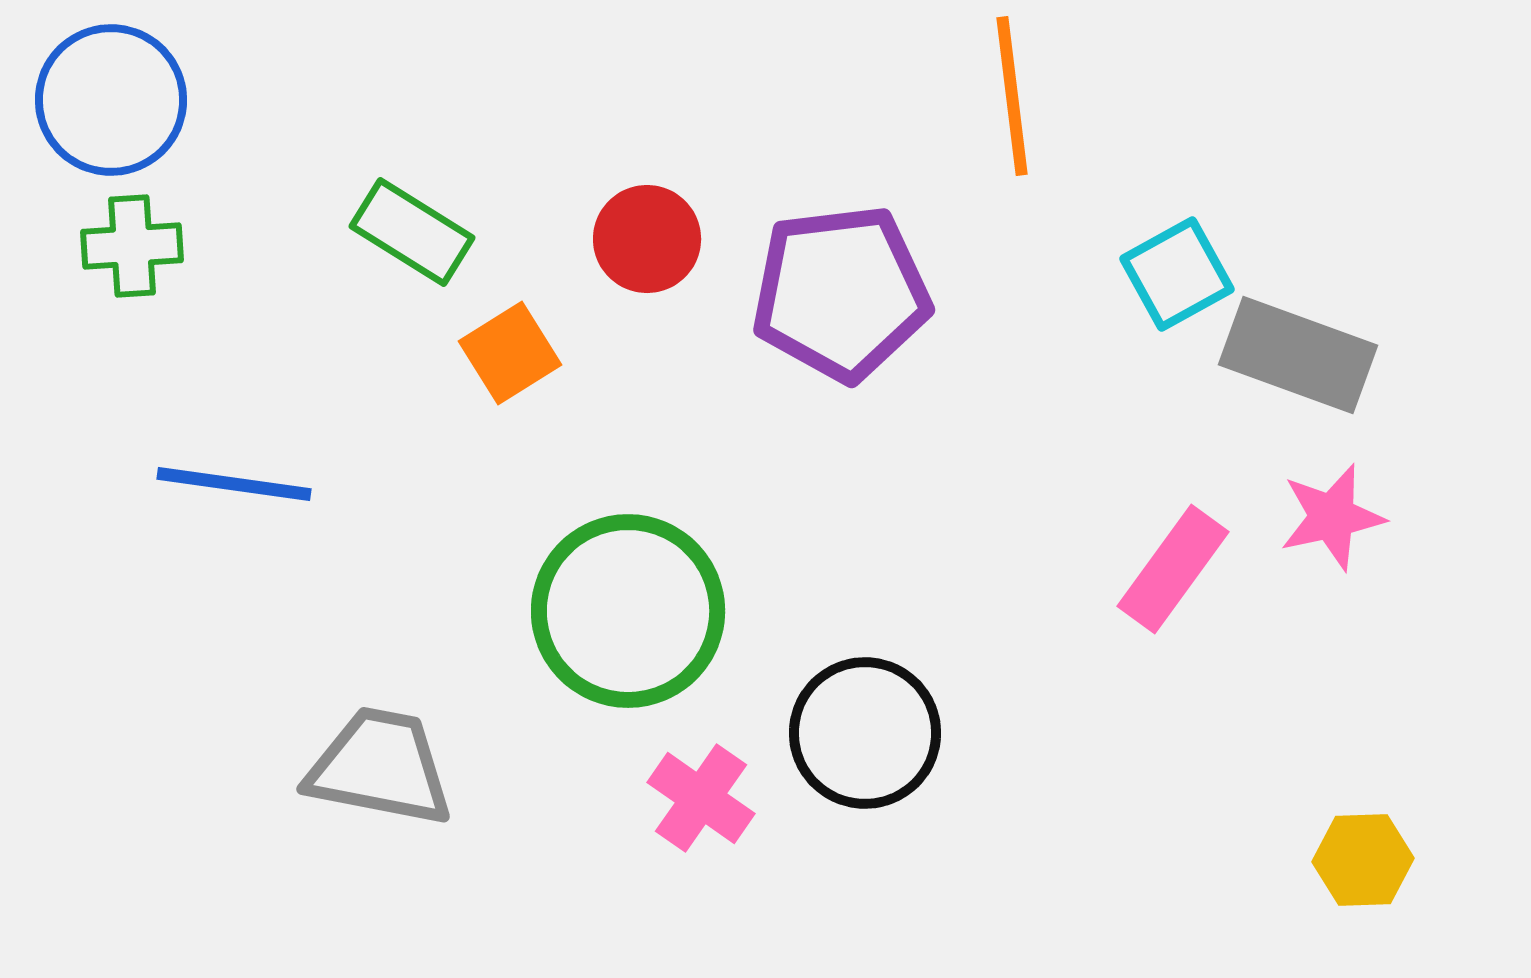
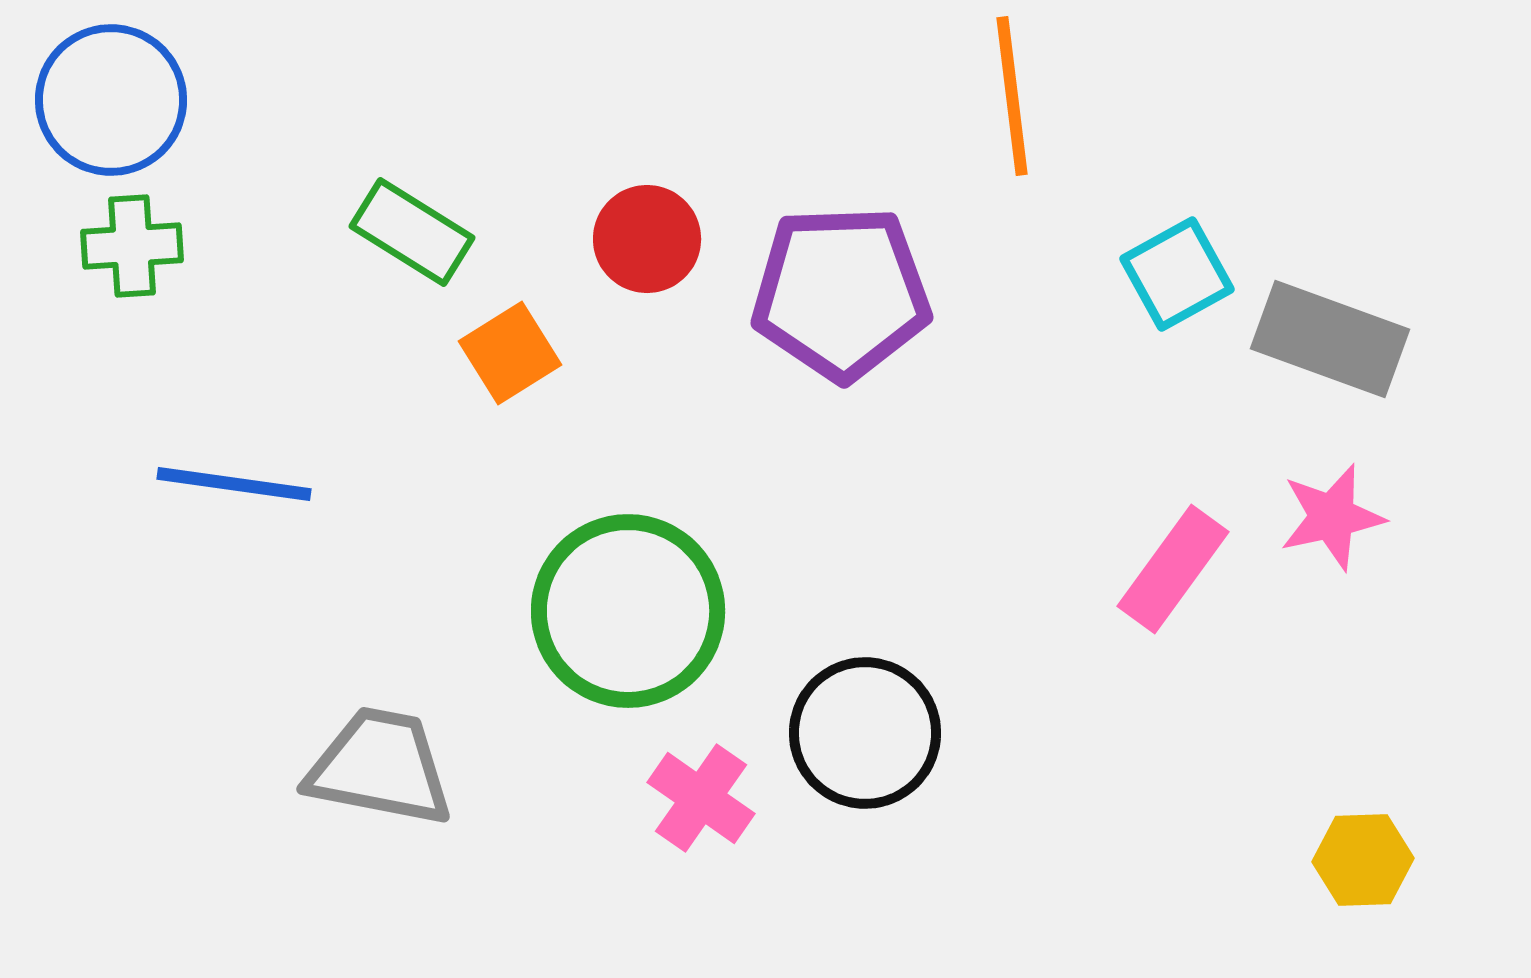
purple pentagon: rotated 5 degrees clockwise
gray rectangle: moved 32 px right, 16 px up
